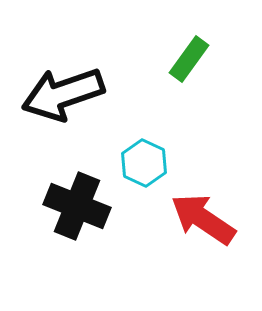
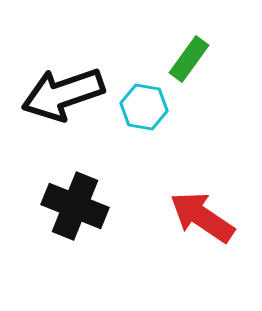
cyan hexagon: moved 56 px up; rotated 15 degrees counterclockwise
black cross: moved 2 px left
red arrow: moved 1 px left, 2 px up
